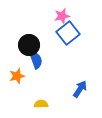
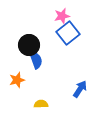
orange star: moved 4 px down
